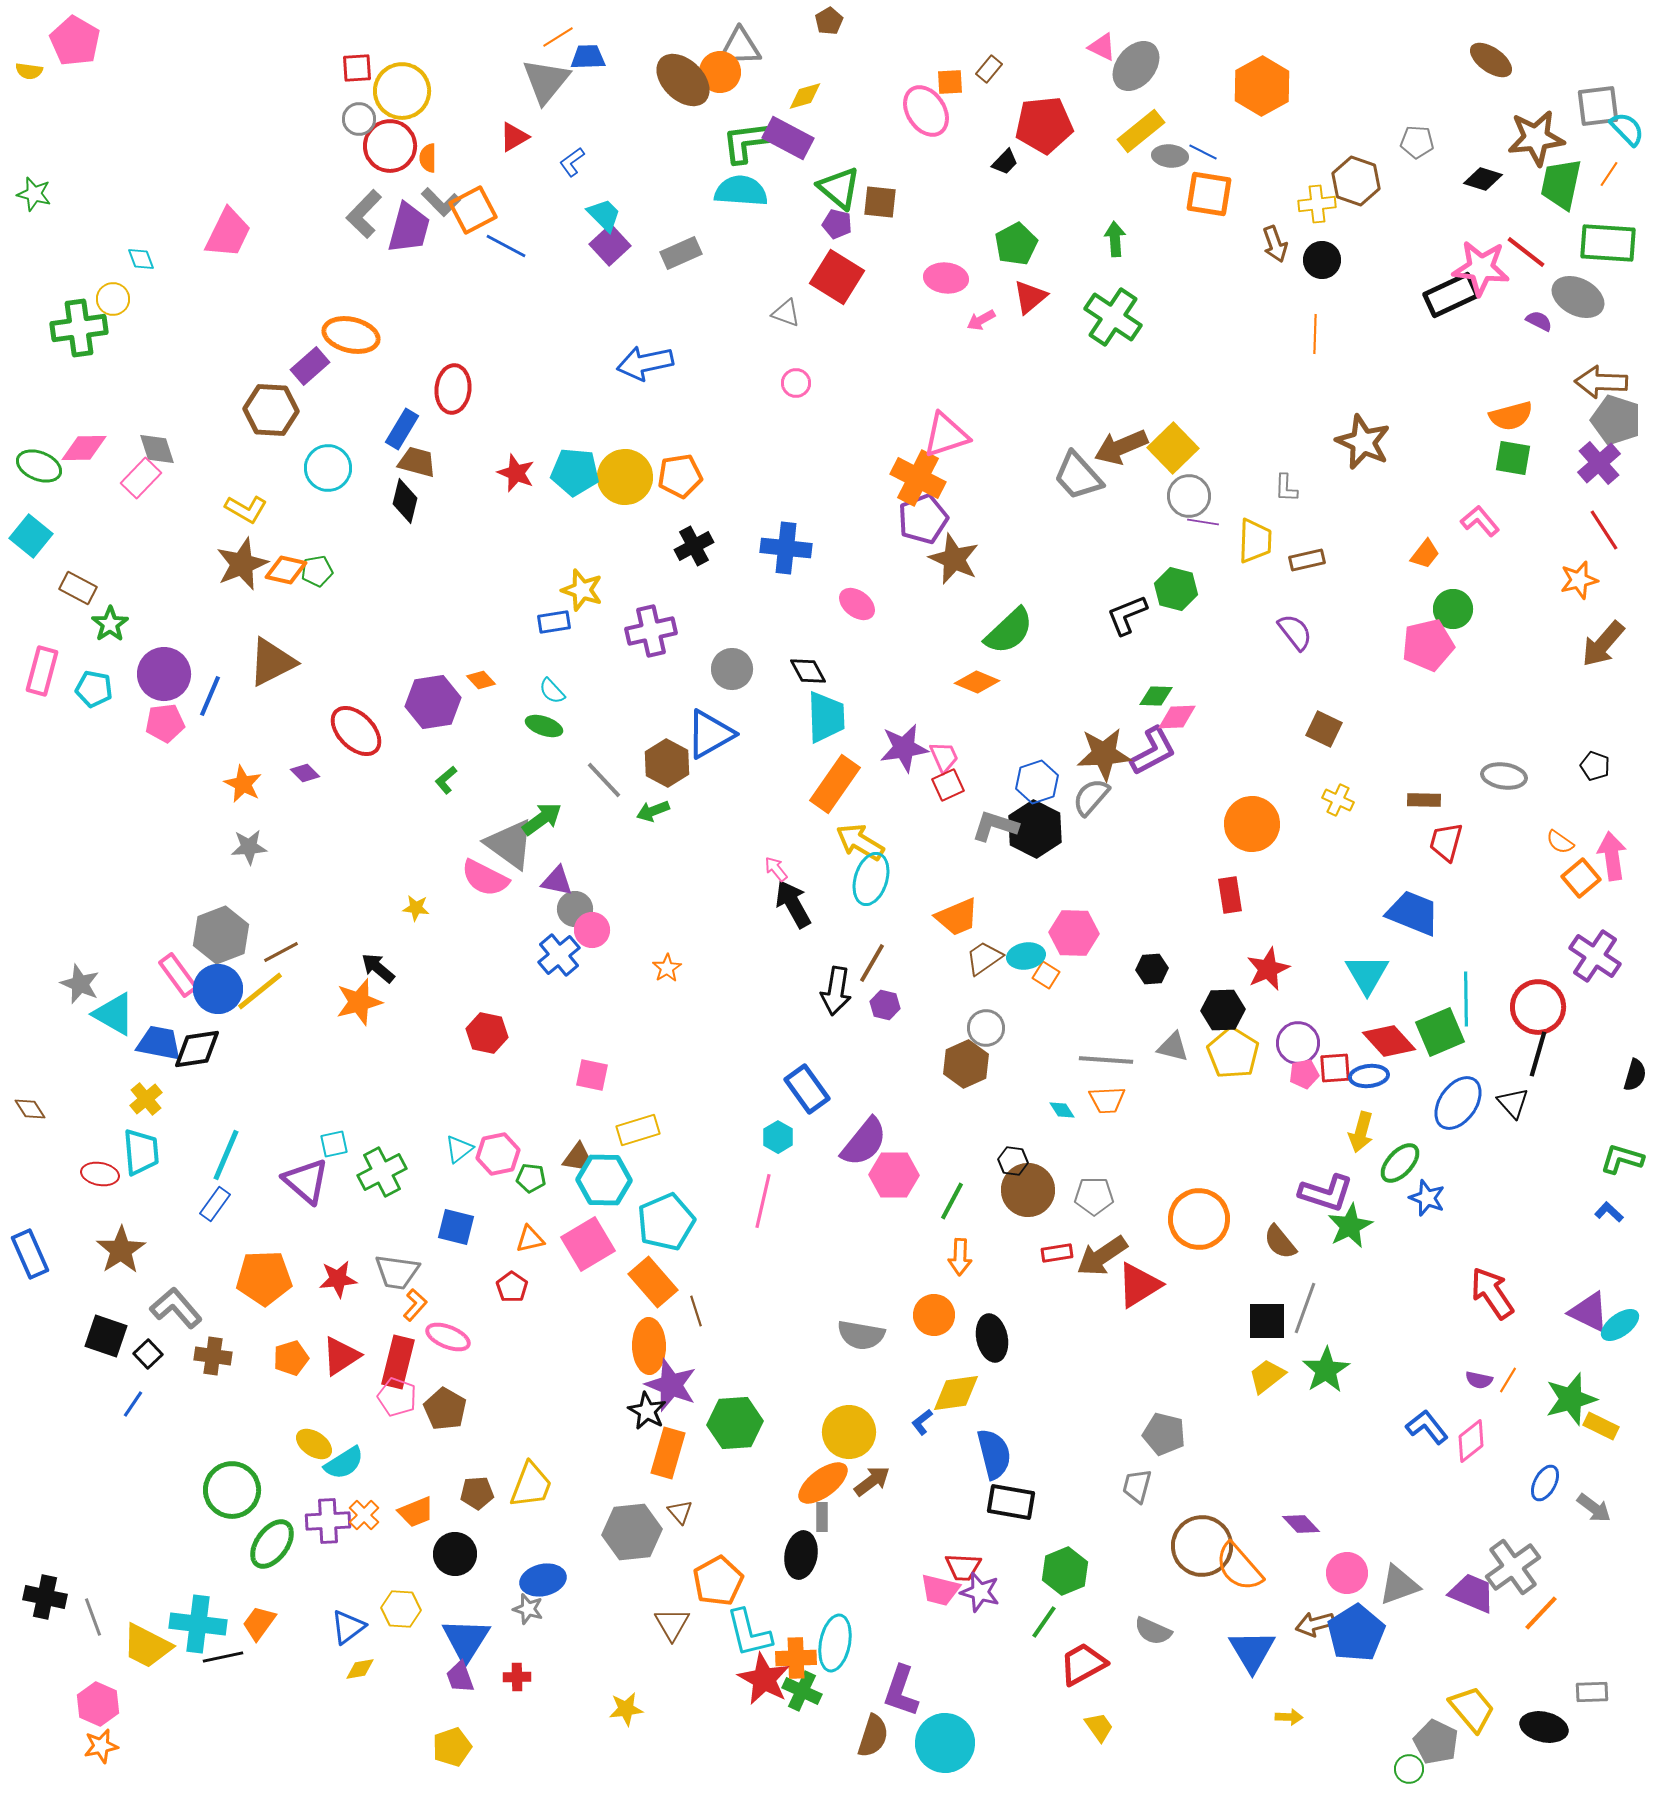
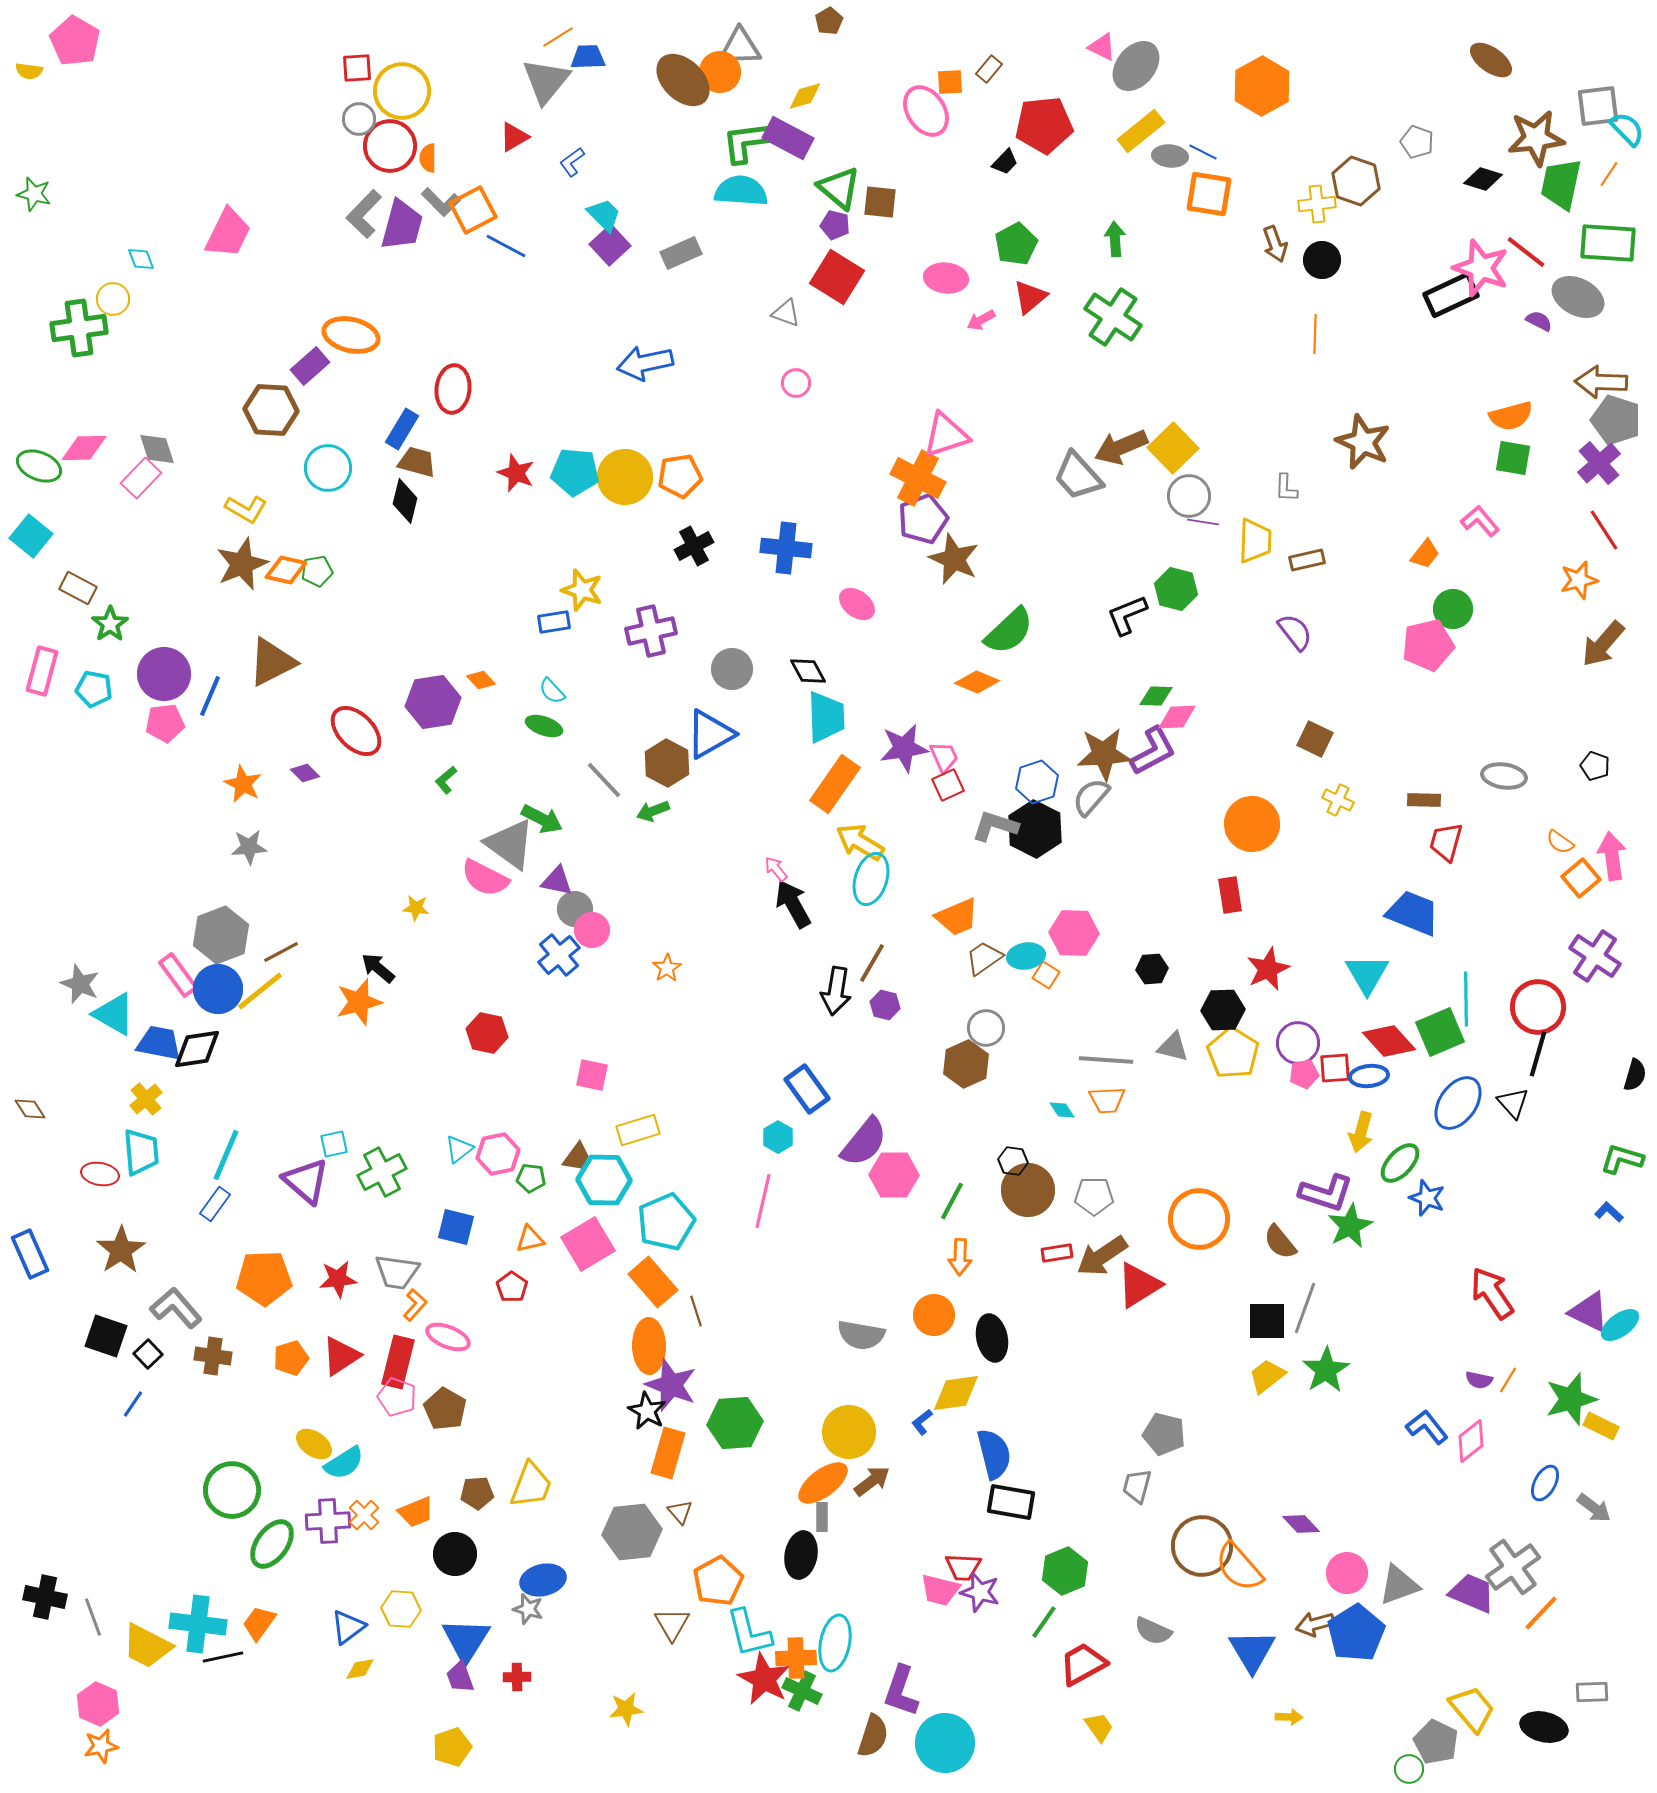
gray pentagon at (1417, 142): rotated 16 degrees clockwise
purple pentagon at (837, 224): moved 2 px left, 1 px down
purple trapezoid at (409, 228): moved 7 px left, 3 px up
pink star at (1481, 268): rotated 14 degrees clockwise
brown square at (1324, 729): moved 9 px left, 10 px down
green arrow at (542, 819): rotated 63 degrees clockwise
